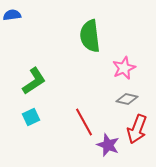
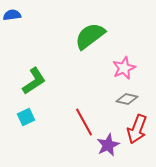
green semicircle: rotated 60 degrees clockwise
cyan square: moved 5 px left
purple star: rotated 25 degrees clockwise
